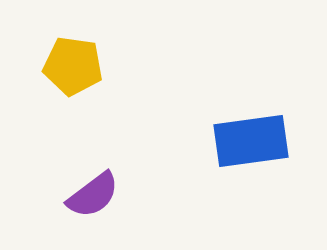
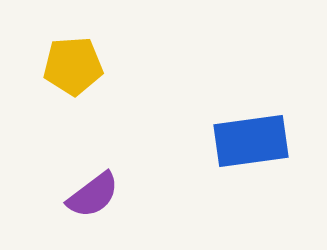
yellow pentagon: rotated 12 degrees counterclockwise
